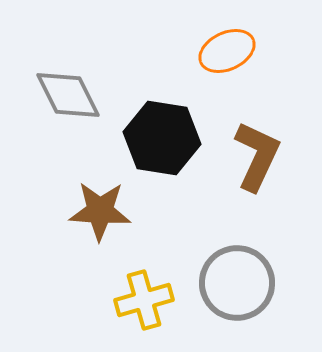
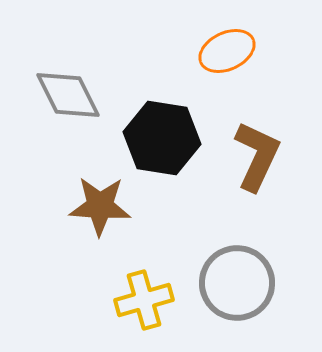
brown star: moved 5 px up
